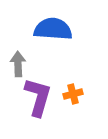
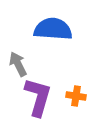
gray arrow: rotated 25 degrees counterclockwise
orange cross: moved 3 px right, 2 px down; rotated 24 degrees clockwise
